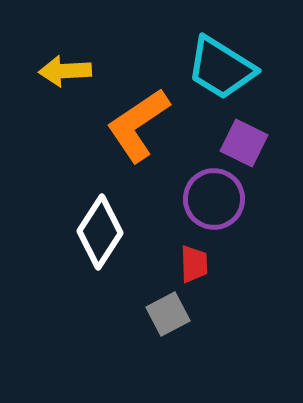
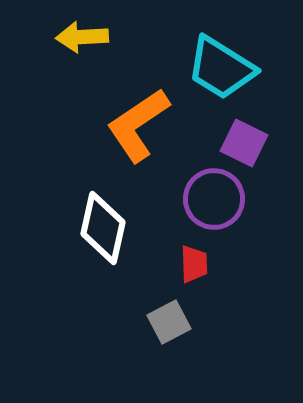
yellow arrow: moved 17 px right, 34 px up
white diamond: moved 3 px right, 4 px up; rotated 20 degrees counterclockwise
gray square: moved 1 px right, 8 px down
